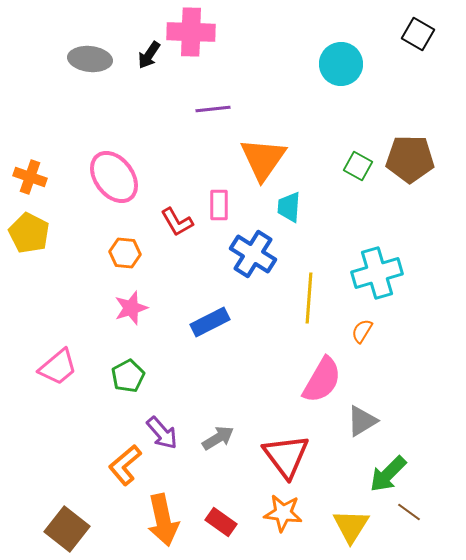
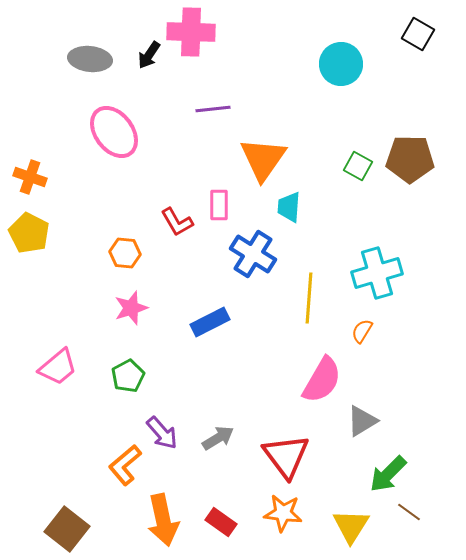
pink ellipse: moved 45 px up
